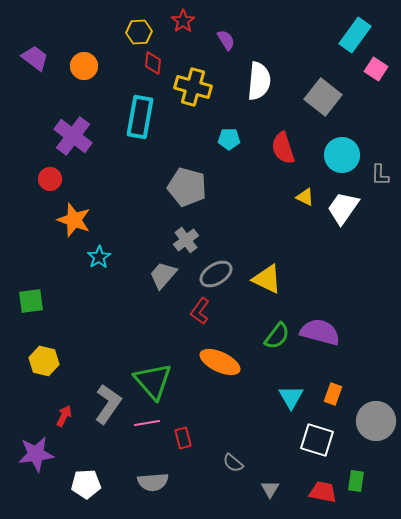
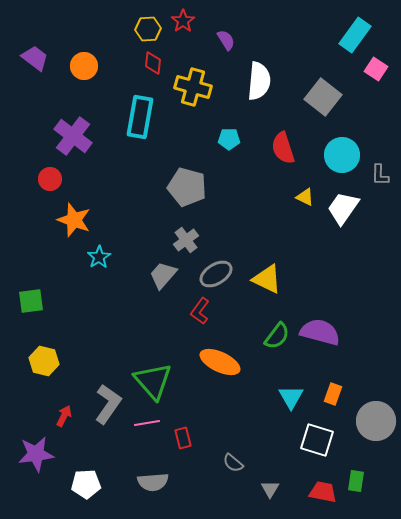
yellow hexagon at (139, 32): moved 9 px right, 3 px up
